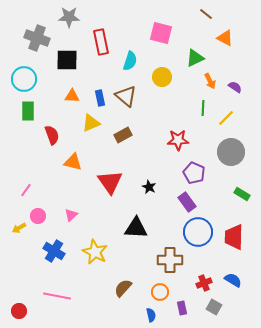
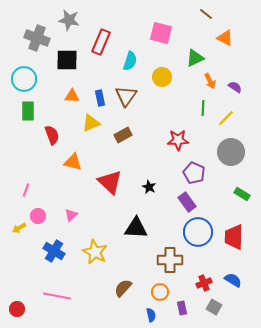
gray star at (69, 17): moved 3 px down; rotated 10 degrees clockwise
red rectangle at (101, 42): rotated 35 degrees clockwise
brown triangle at (126, 96): rotated 25 degrees clockwise
red triangle at (110, 182): rotated 12 degrees counterclockwise
pink line at (26, 190): rotated 16 degrees counterclockwise
red circle at (19, 311): moved 2 px left, 2 px up
